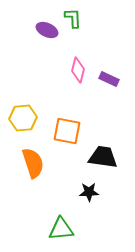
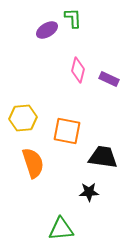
purple ellipse: rotated 55 degrees counterclockwise
